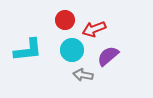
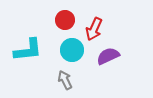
red arrow: rotated 45 degrees counterclockwise
purple semicircle: rotated 15 degrees clockwise
gray arrow: moved 18 px left, 5 px down; rotated 54 degrees clockwise
